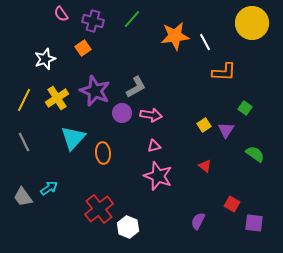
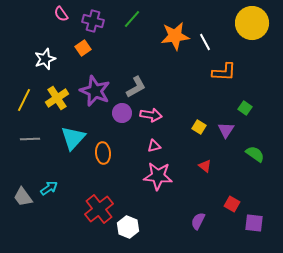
yellow square: moved 5 px left, 2 px down; rotated 24 degrees counterclockwise
gray line: moved 6 px right, 3 px up; rotated 66 degrees counterclockwise
pink star: rotated 16 degrees counterclockwise
